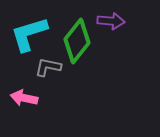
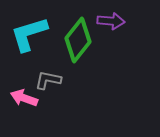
green diamond: moved 1 px right, 1 px up
gray L-shape: moved 13 px down
pink arrow: rotated 8 degrees clockwise
